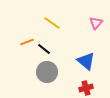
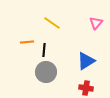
orange line: rotated 16 degrees clockwise
black line: moved 1 px down; rotated 56 degrees clockwise
blue triangle: rotated 48 degrees clockwise
gray circle: moved 1 px left
red cross: rotated 24 degrees clockwise
